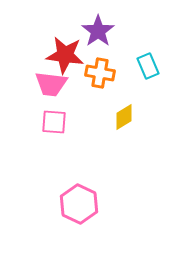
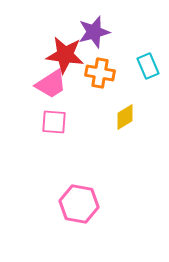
purple star: moved 4 px left, 1 px down; rotated 20 degrees clockwise
pink trapezoid: rotated 40 degrees counterclockwise
yellow diamond: moved 1 px right
pink hexagon: rotated 15 degrees counterclockwise
